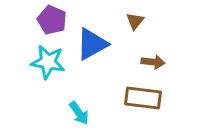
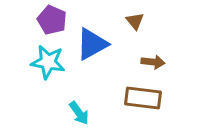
brown triangle: rotated 18 degrees counterclockwise
